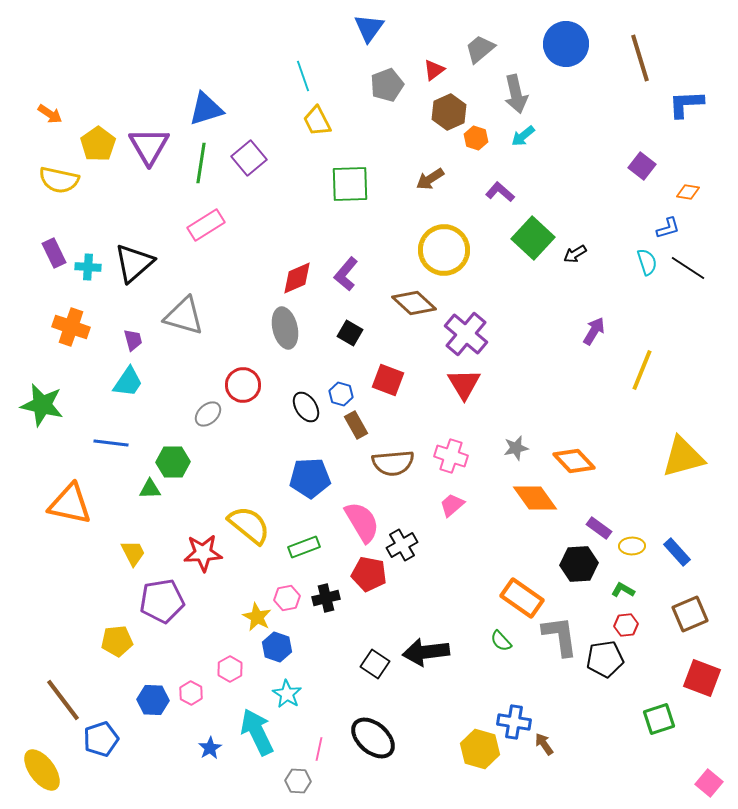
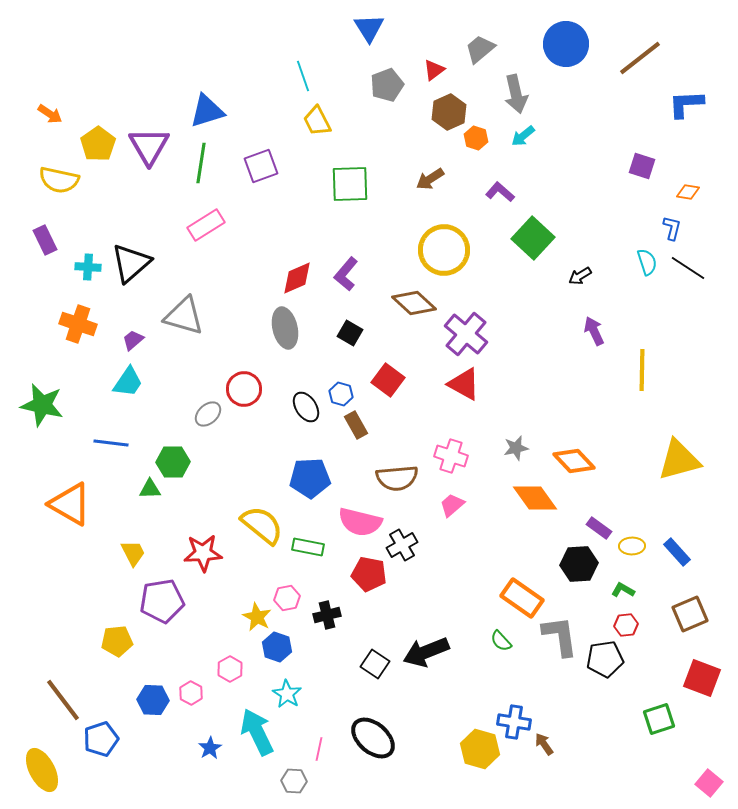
blue triangle at (369, 28): rotated 8 degrees counterclockwise
brown line at (640, 58): rotated 69 degrees clockwise
blue triangle at (206, 109): moved 1 px right, 2 px down
purple square at (249, 158): moved 12 px right, 8 px down; rotated 20 degrees clockwise
purple square at (642, 166): rotated 20 degrees counterclockwise
blue L-shape at (668, 228): moved 4 px right; rotated 60 degrees counterclockwise
purple rectangle at (54, 253): moved 9 px left, 13 px up
black arrow at (575, 254): moved 5 px right, 22 px down
black triangle at (134, 263): moved 3 px left
orange cross at (71, 327): moved 7 px right, 3 px up
purple arrow at (594, 331): rotated 56 degrees counterclockwise
purple trapezoid at (133, 340): rotated 115 degrees counterclockwise
yellow line at (642, 370): rotated 21 degrees counterclockwise
red square at (388, 380): rotated 16 degrees clockwise
red triangle at (464, 384): rotated 30 degrees counterclockwise
red circle at (243, 385): moved 1 px right, 4 px down
yellow triangle at (683, 457): moved 4 px left, 3 px down
brown semicircle at (393, 463): moved 4 px right, 15 px down
orange triangle at (70, 504): rotated 18 degrees clockwise
pink semicircle at (362, 522): moved 2 px left; rotated 135 degrees clockwise
yellow semicircle at (249, 525): moved 13 px right
green rectangle at (304, 547): moved 4 px right; rotated 32 degrees clockwise
black cross at (326, 598): moved 1 px right, 17 px down
black arrow at (426, 652): rotated 15 degrees counterclockwise
yellow ellipse at (42, 770): rotated 9 degrees clockwise
gray hexagon at (298, 781): moved 4 px left
